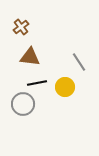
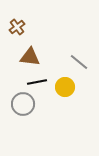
brown cross: moved 4 px left
gray line: rotated 18 degrees counterclockwise
black line: moved 1 px up
